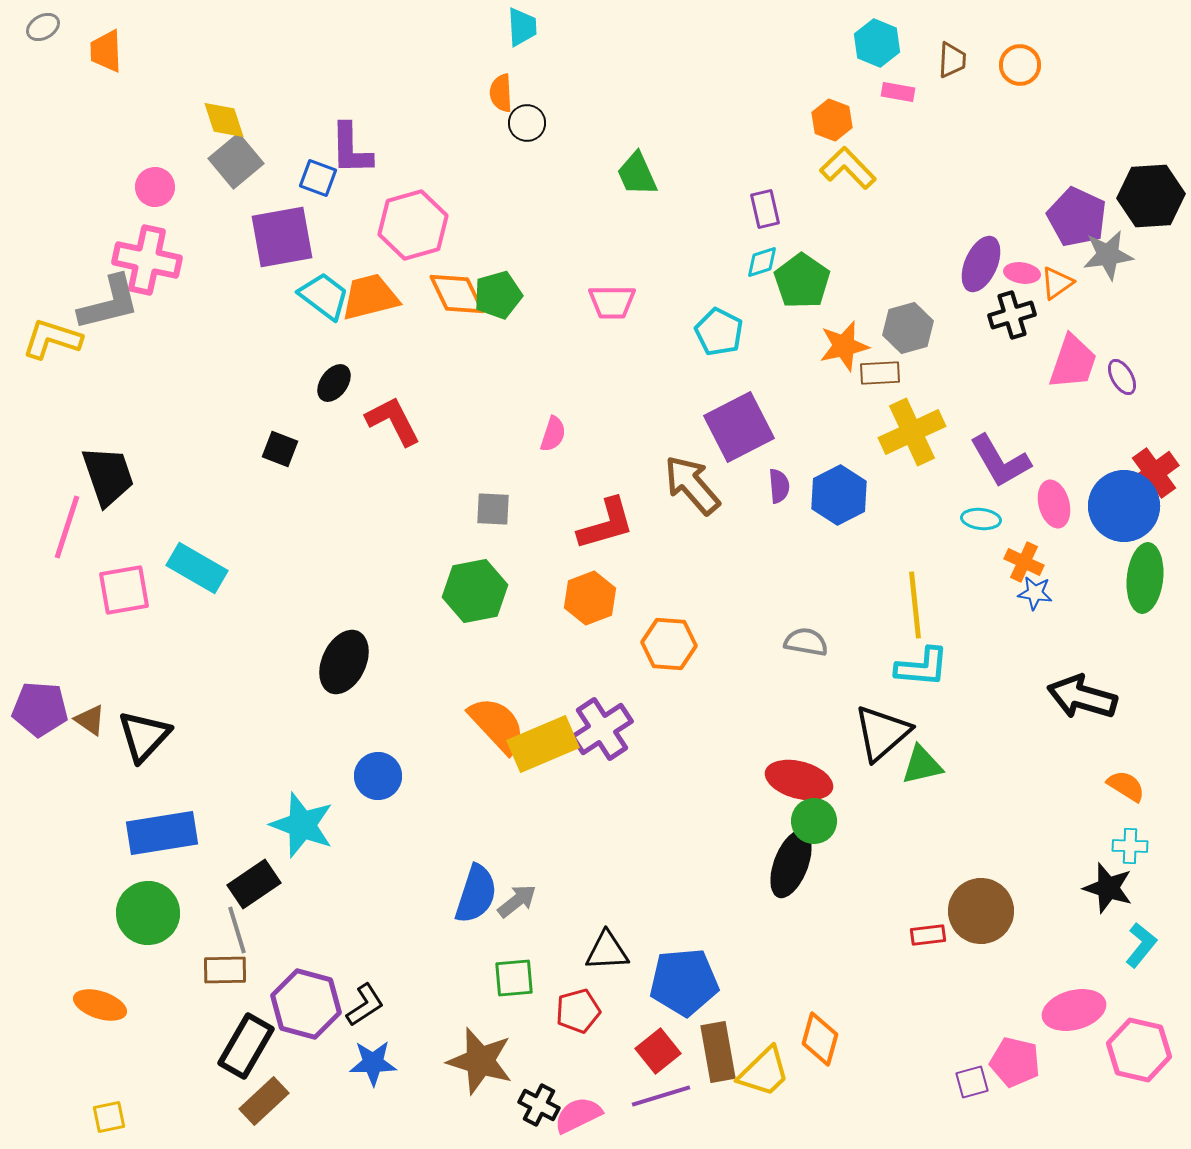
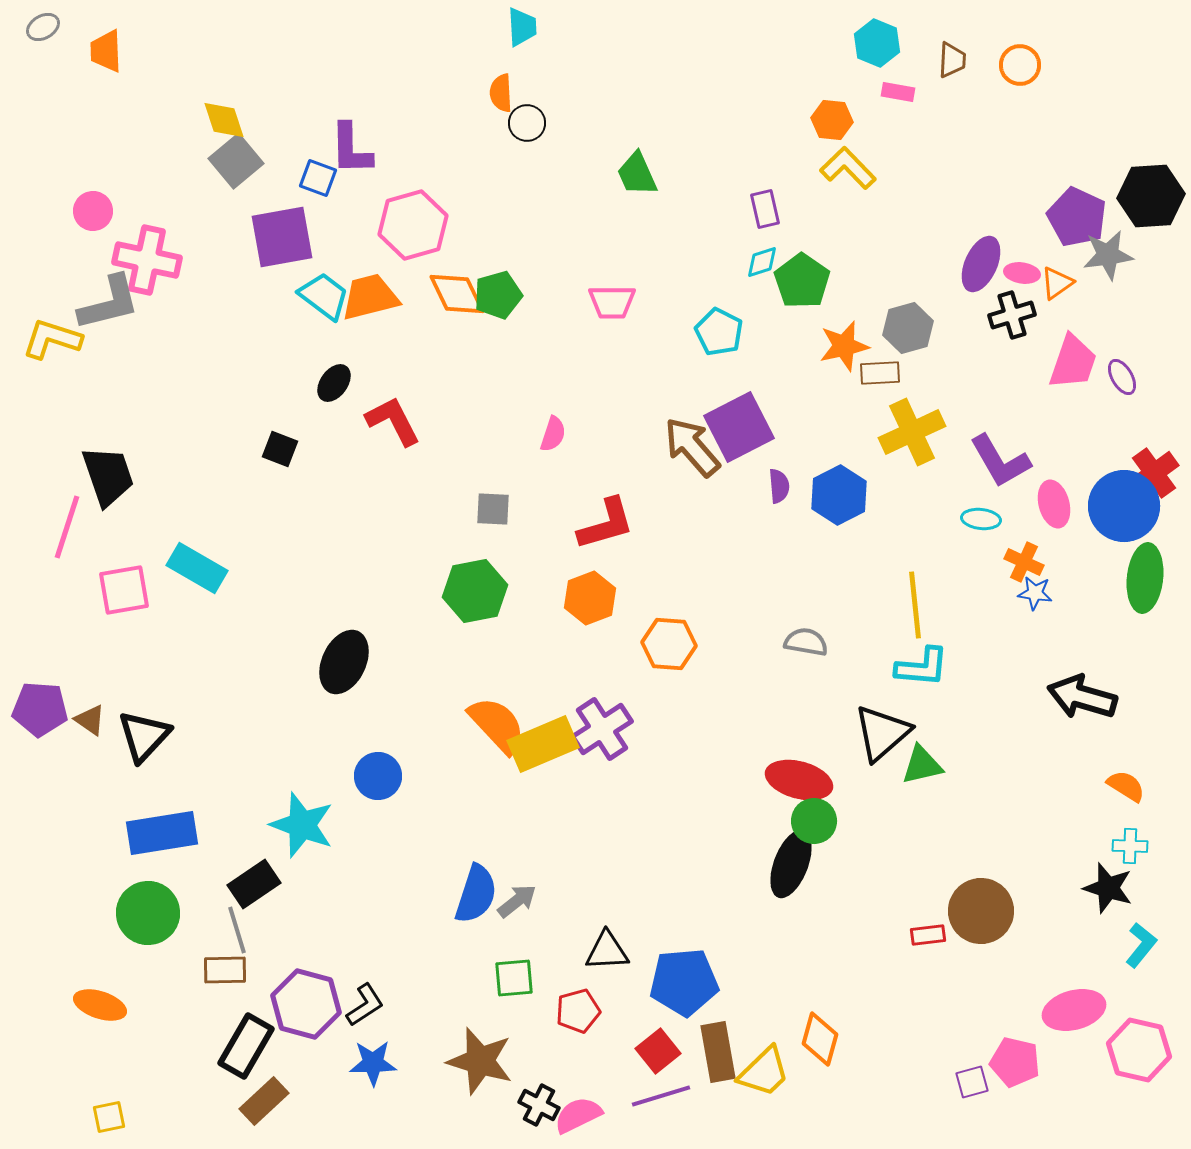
orange hexagon at (832, 120): rotated 15 degrees counterclockwise
pink circle at (155, 187): moved 62 px left, 24 px down
brown arrow at (692, 485): moved 38 px up
